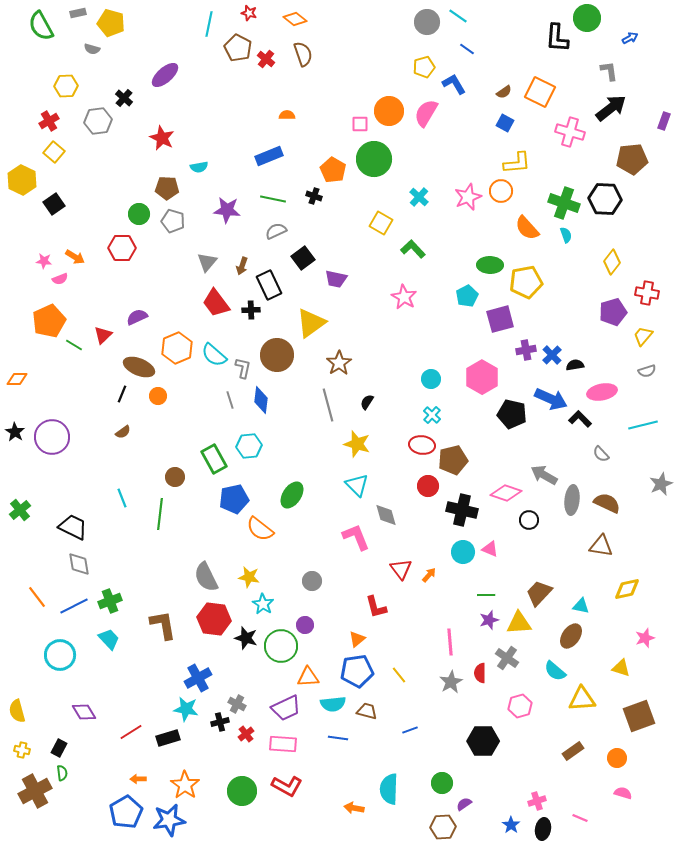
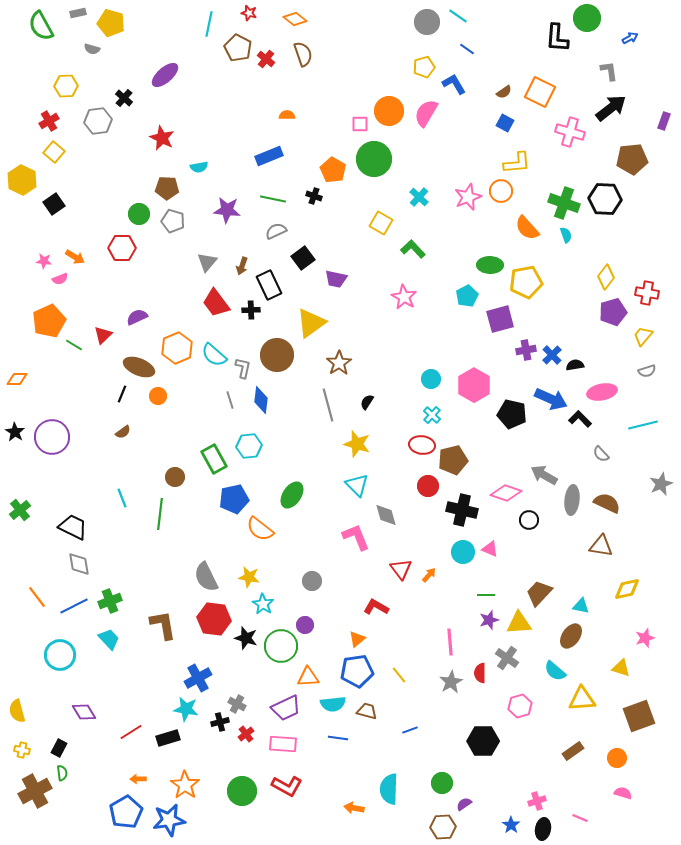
yellow diamond at (612, 262): moved 6 px left, 15 px down
pink hexagon at (482, 377): moved 8 px left, 8 px down
red L-shape at (376, 607): rotated 135 degrees clockwise
